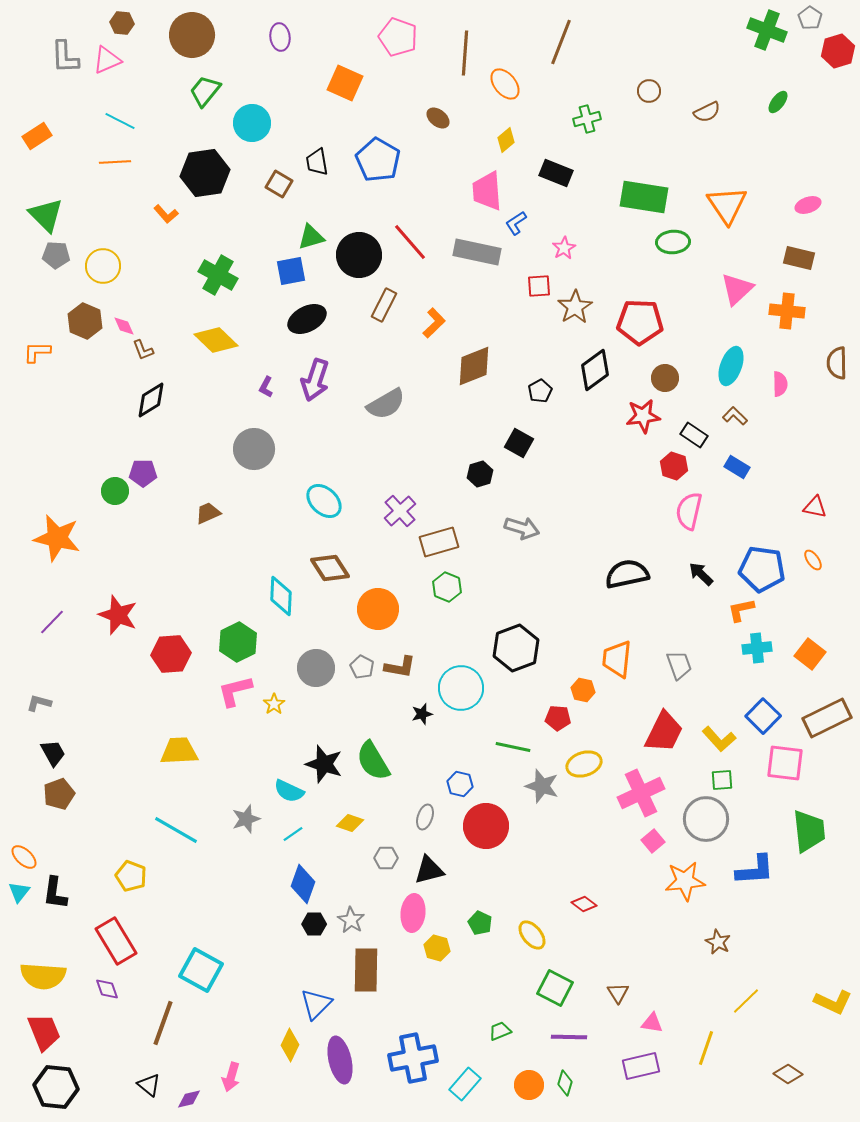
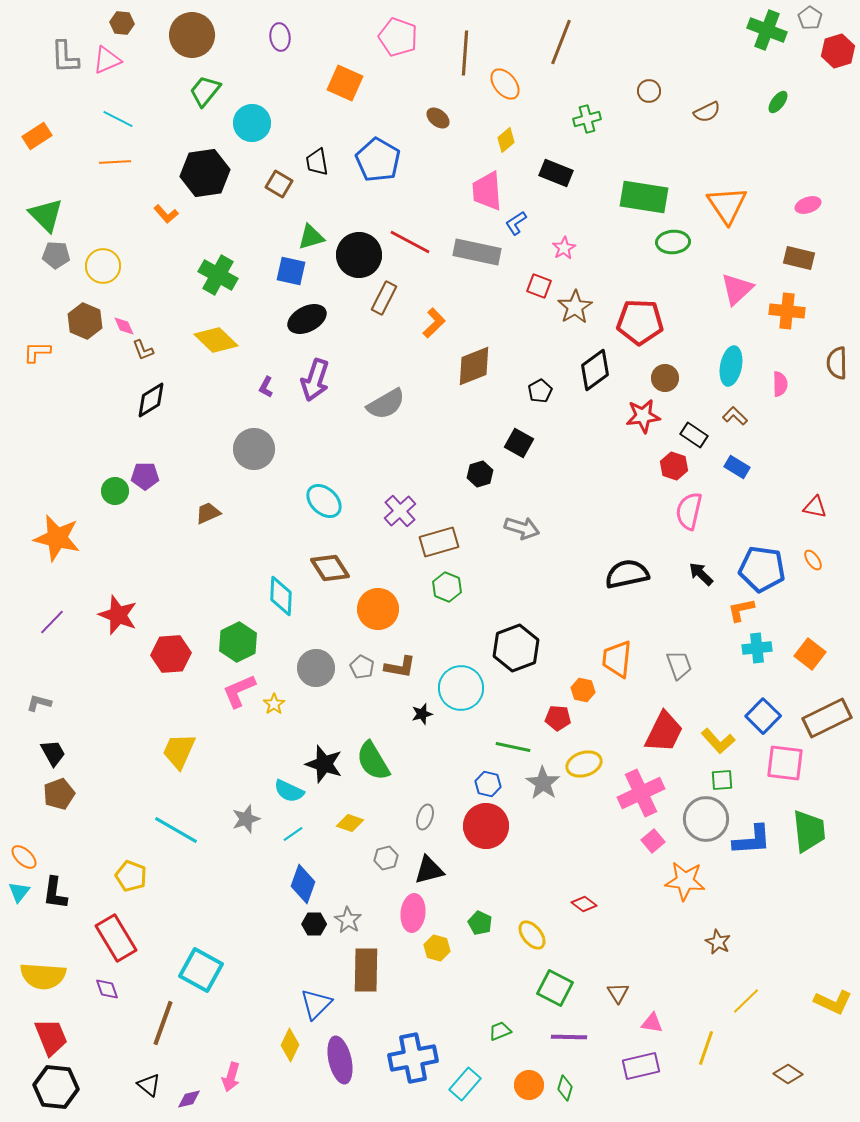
cyan line at (120, 121): moved 2 px left, 2 px up
red line at (410, 242): rotated 21 degrees counterclockwise
blue square at (291, 271): rotated 24 degrees clockwise
red square at (539, 286): rotated 25 degrees clockwise
brown rectangle at (384, 305): moved 7 px up
cyan ellipse at (731, 366): rotated 9 degrees counterclockwise
purple pentagon at (143, 473): moved 2 px right, 3 px down
pink L-shape at (235, 691): moved 4 px right; rotated 9 degrees counterclockwise
yellow L-shape at (719, 739): moved 1 px left, 2 px down
yellow trapezoid at (179, 751): rotated 63 degrees counterclockwise
blue hexagon at (460, 784): moved 28 px right
gray star at (542, 786): moved 1 px right, 3 px up; rotated 16 degrees clockwise
gray hexagon at (386, 858): rotated 15 degrees counterclockwise
blue L-shape at (755, 870): moved 3 px left, 30 px up
orange star at (685, 881): rotated 12 degrees clockwise
gray star at (351, 920): moved 3 px left
red rectangle at (116, 941): moved 3 px up
red trapezoid at (44, 1032): moved 7 px right, 5 px down
green diamond at (565, 1083): moved 5 px down
